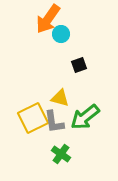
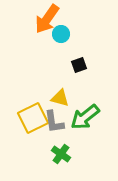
orange arrow: moved 1 px left
